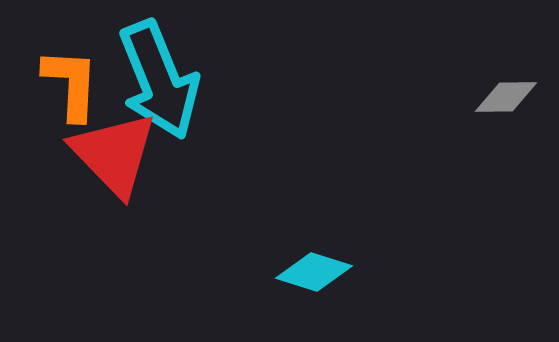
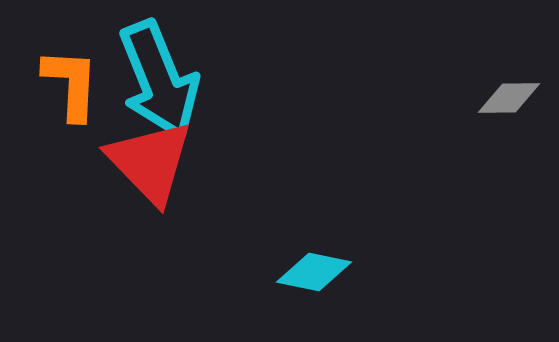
gray diamond: moved 3 px right, 1 px down
red triangle: moved 36 px right, 8 px down
cyan diamond: rotated 6 degrees counterclockwise
